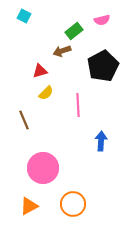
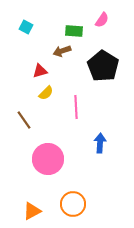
cyan square: moved 2 px right, 11 px down
pink semicircle: rotated 42 degrees counterclockwise
green rectangle: rotated 42 degrees clockwise
black pentagon: rotated 12 degrees counterclockwise
pink line: moved 2 px left, 2 px down
brown line: rotated 12 degrees counterclockwise
blue arrow: moved 1 px left, 2 px down
pink circle: moved 5 px right, 9 px up
orange triangle: moved 3 px right, 5 px down
